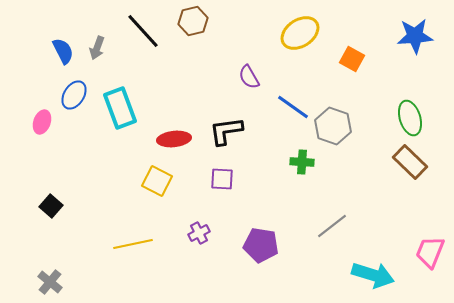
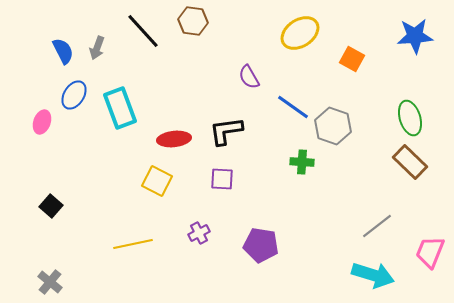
brown hexagon: rotated 20 degrees clockwise
gray line: moved 45 px right
